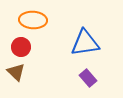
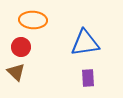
purple rectangle: rotated 36 degrees clockwise
